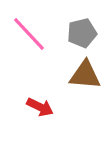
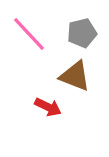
brown triangle: moved 10 px left, 1 px down; rotated 16 degrees clockwise
red arrow: moved 8 px right
